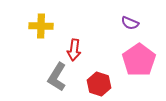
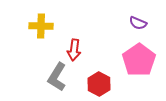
purple semicircle: moved 8 px right
red hexagon: rotated 10 degrees clockwise
